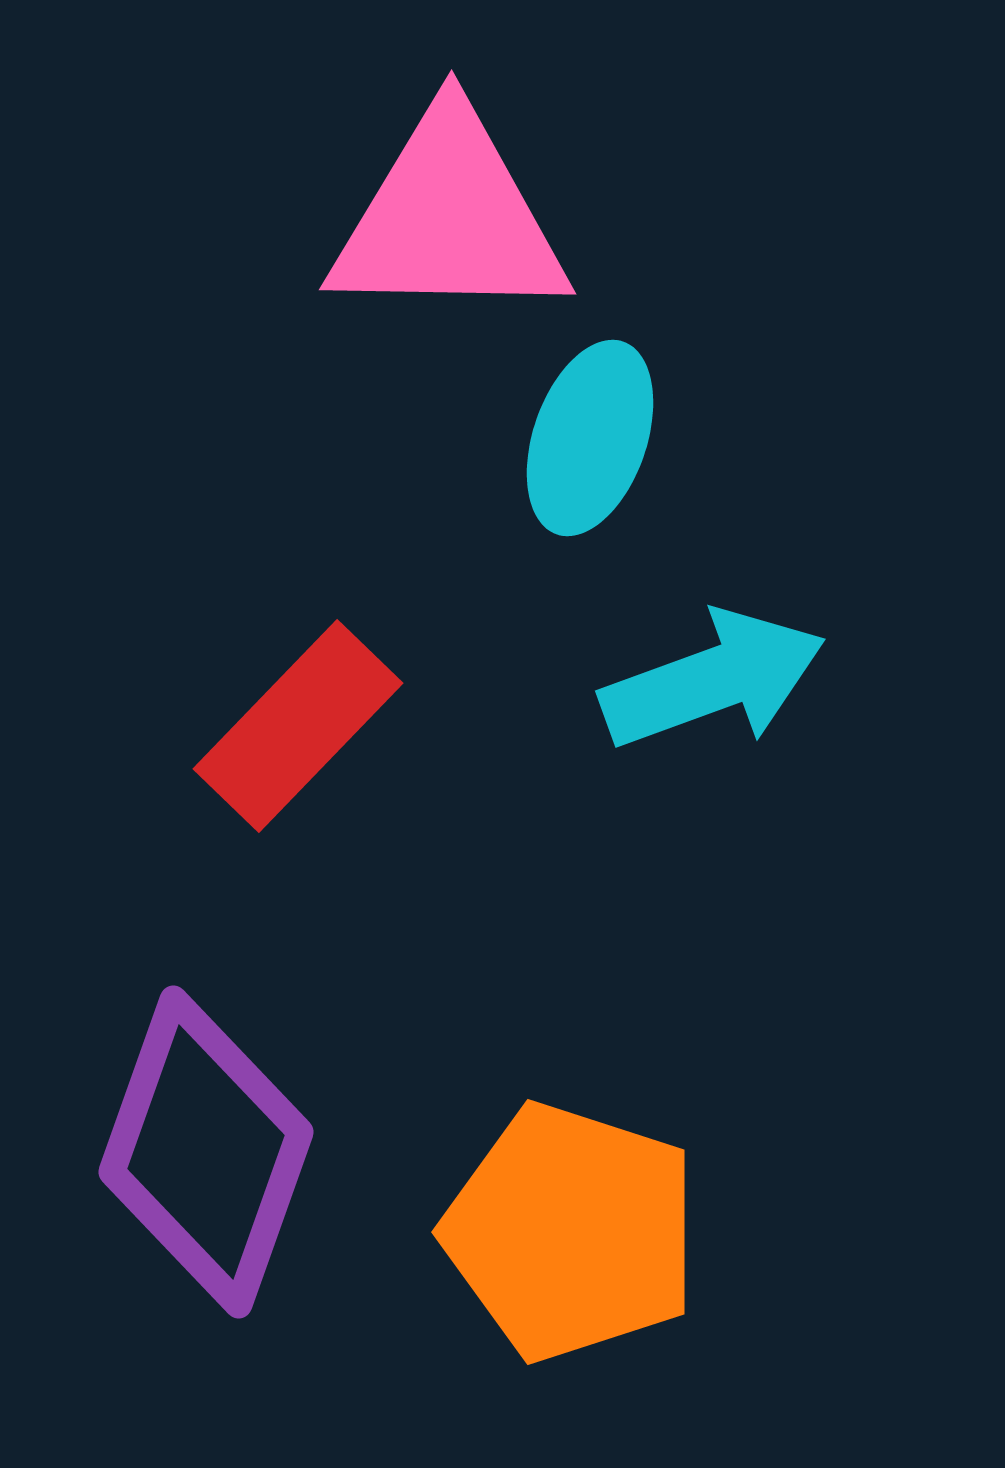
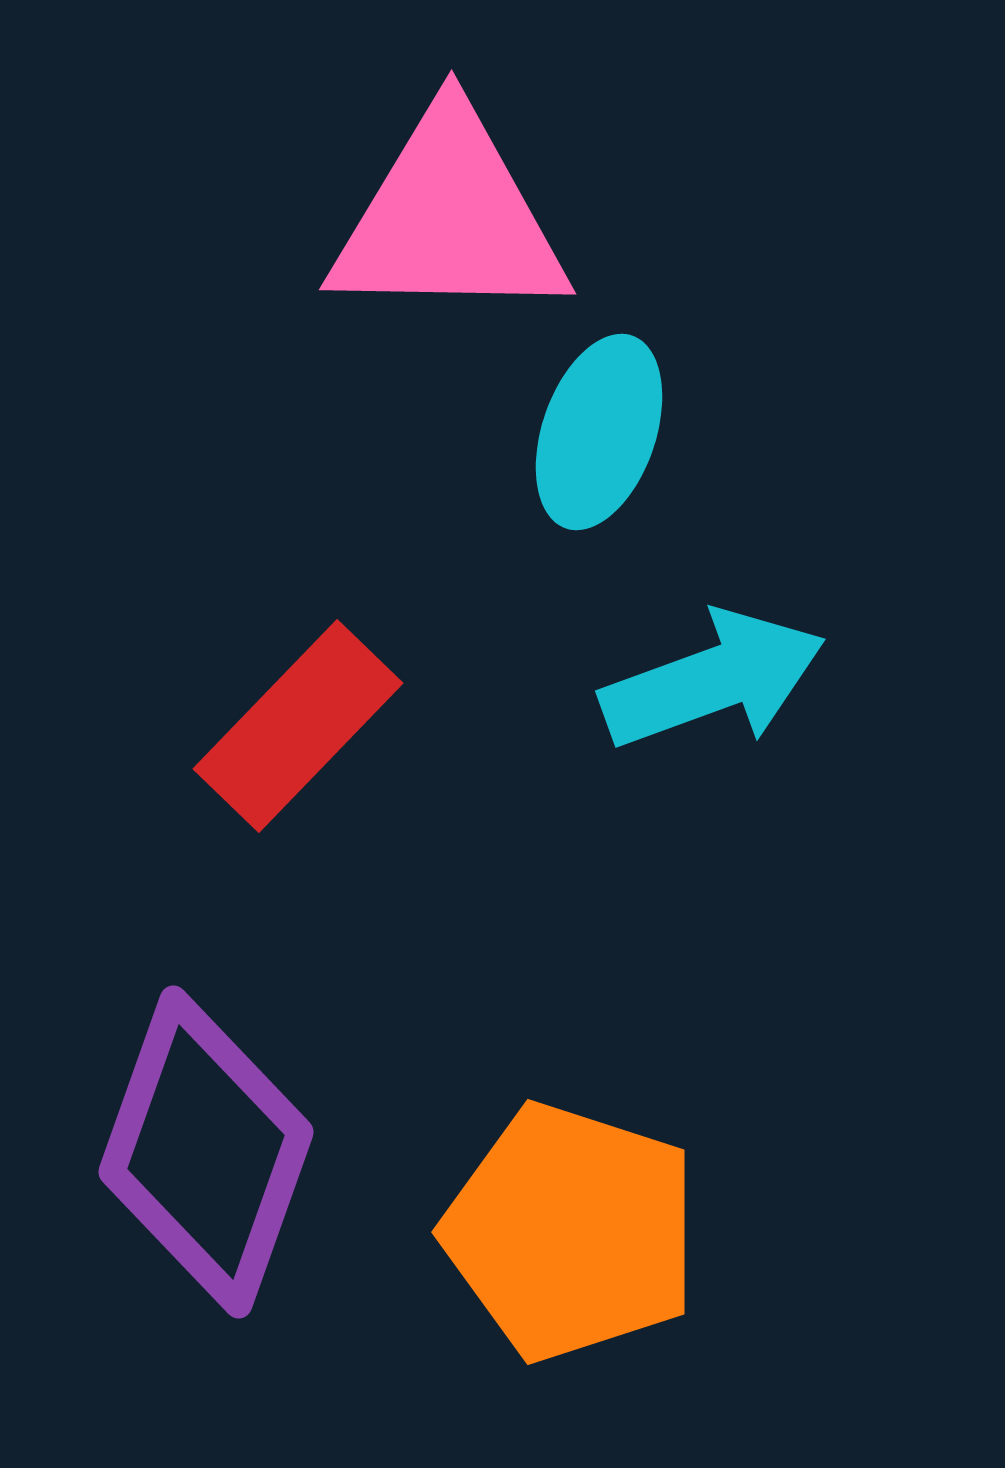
cyan ellipse: moved 9 px right, 6 px up
